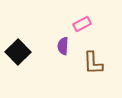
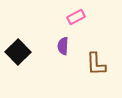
pink rectangle: moved 6 px left, 7 px up
brown L-shape: moved 3 px right, 1 px down
